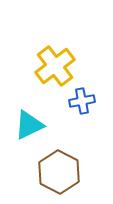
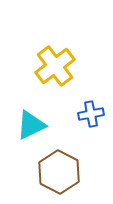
blue cross: moved 9 px right, 13 px down
cyan triangle: moved 2 px right
